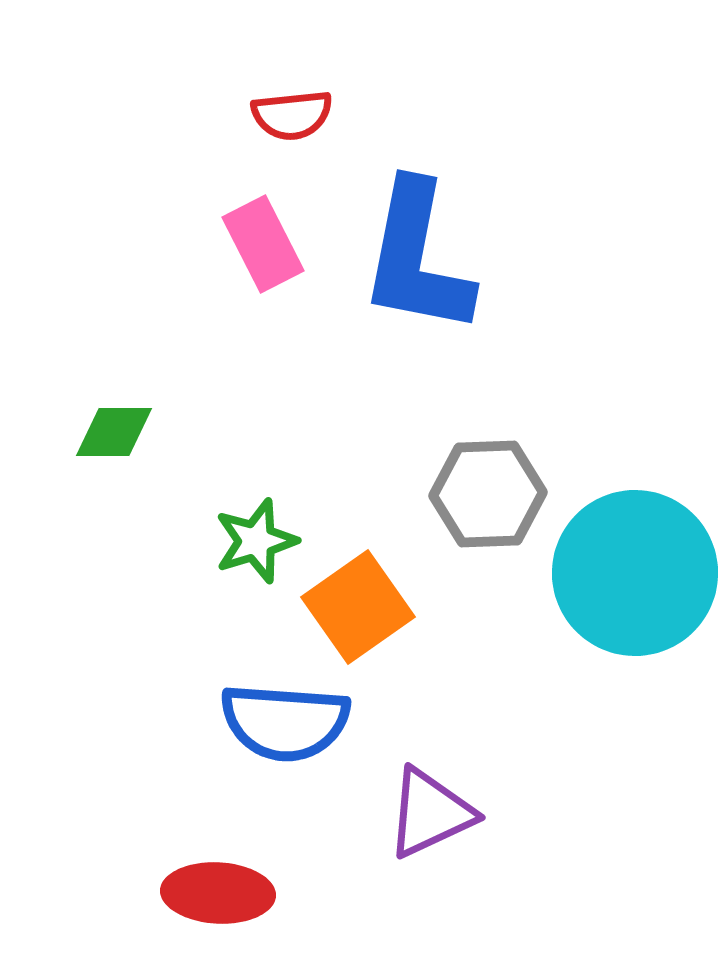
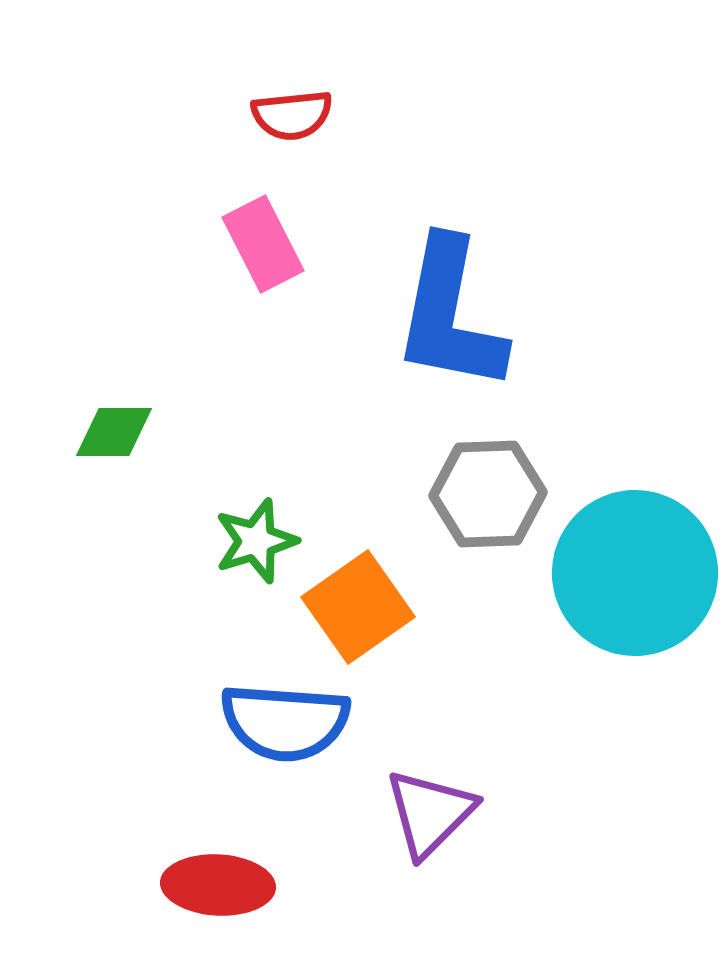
blue L-shape: moved 33 px right, 57 px down
purple triangle: rotated 20 degrees counterclockwise
red ellipse: moved 8 px up
